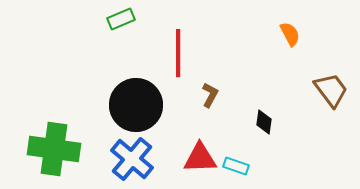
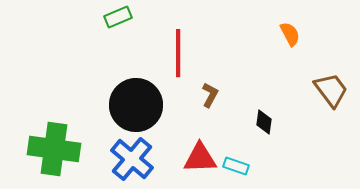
green rectangle: moved 3 px left, 2 px up
